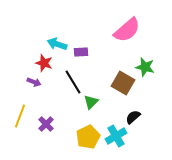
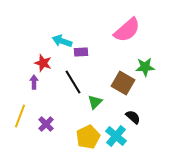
cyan arrow: moved 5 px right, 3 px up
red star: moved 1 px left
green star: rotated 18 degrees counterclockwise
purple arrow: rotated 112 degrees counterclockwise
green triangle: moved 4 px right
black semicircle: rotated 84 degrees clockwise
cyan cross: rotated 20 degrees counterclockwise
